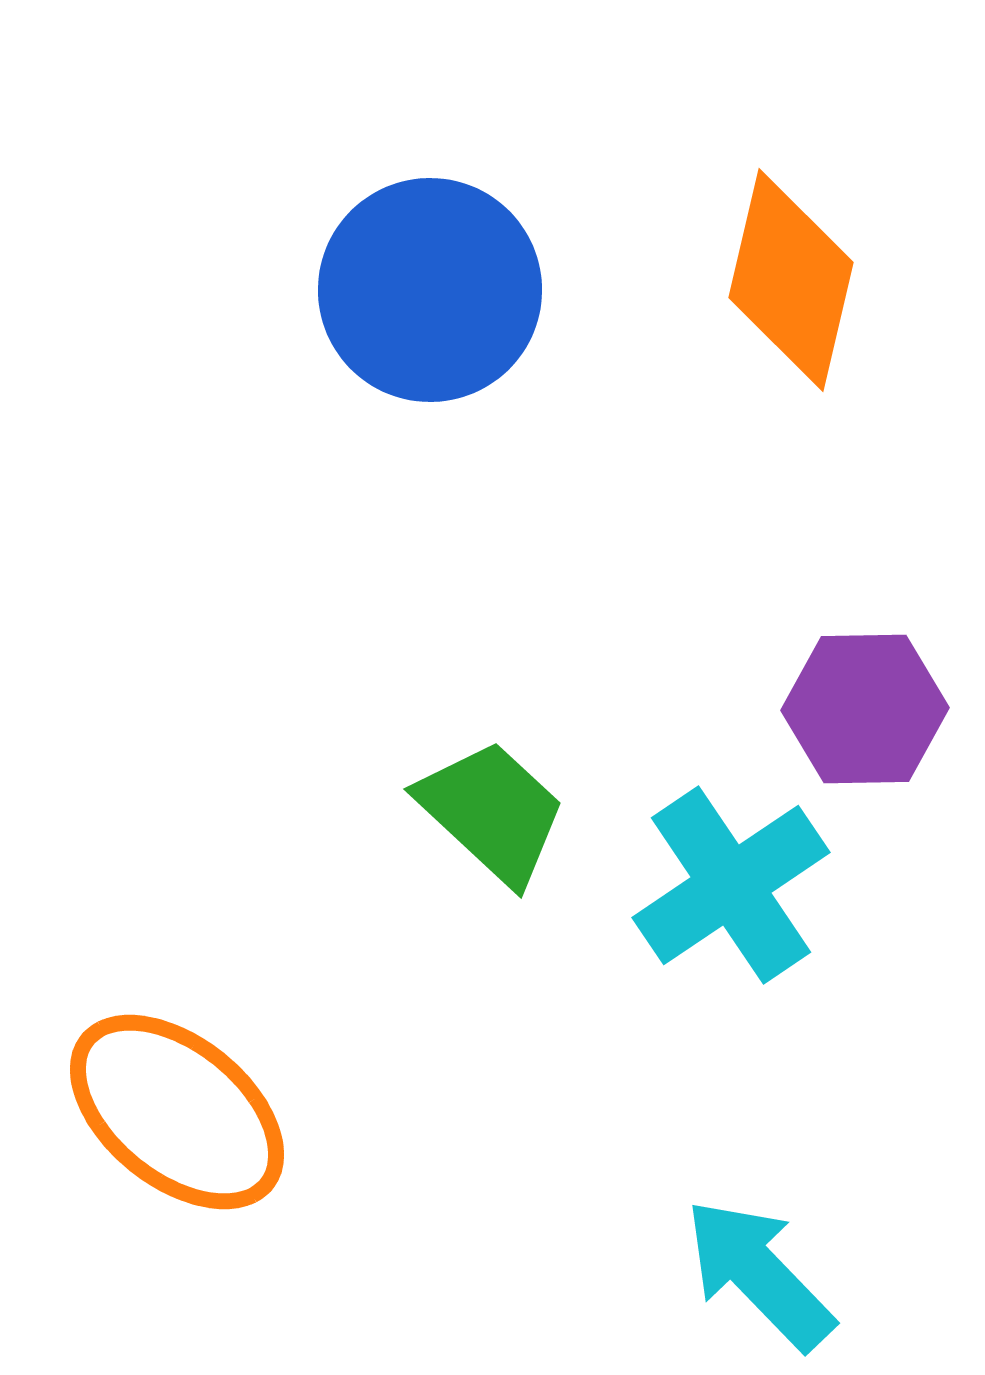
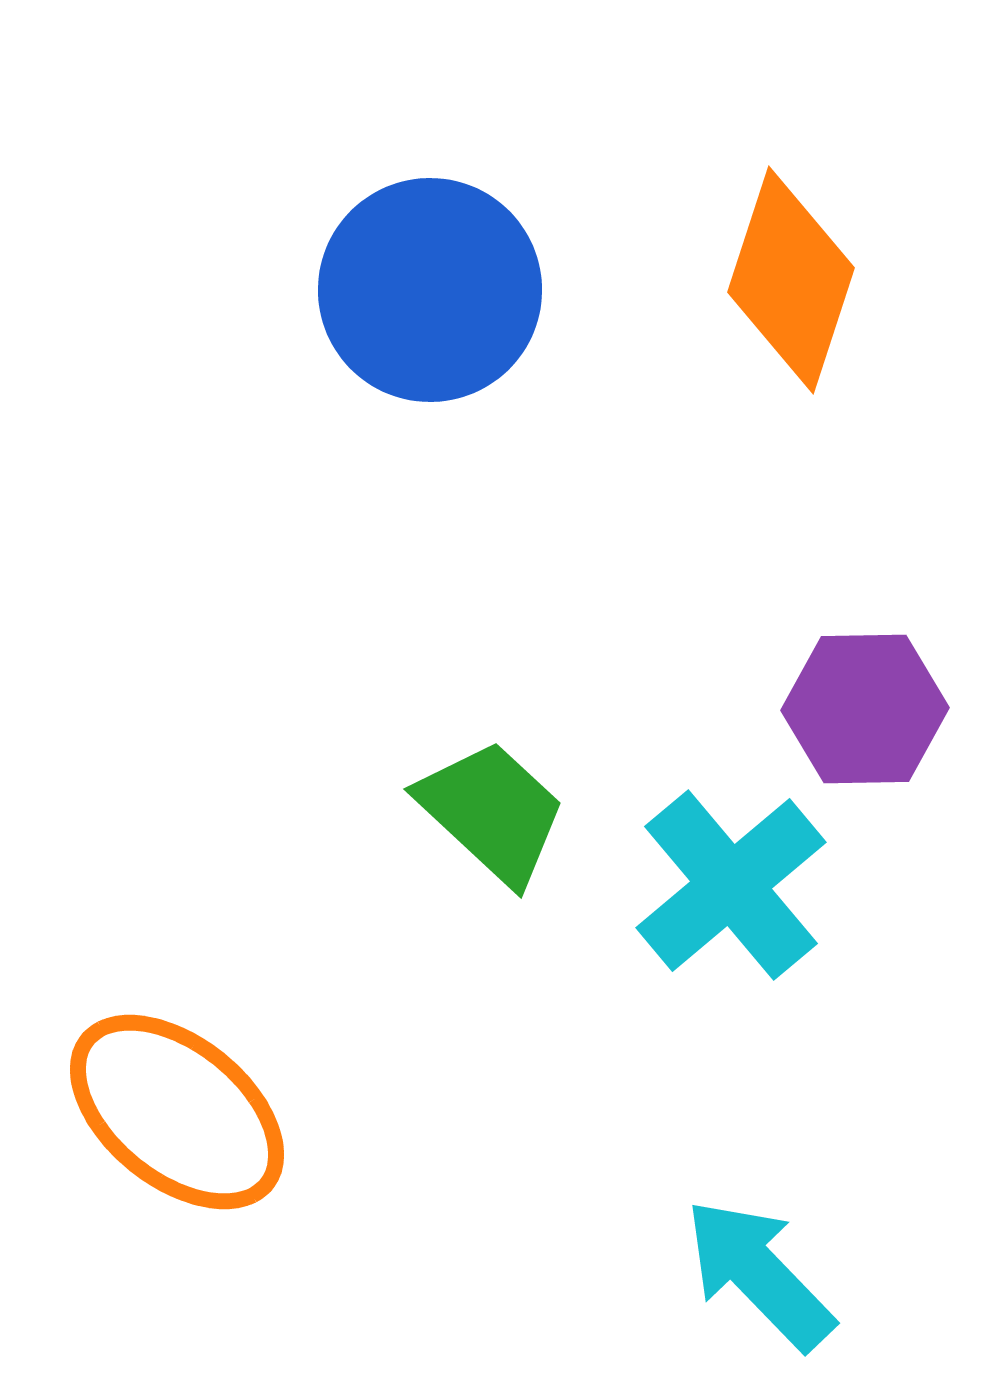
orange diamond: rotated 5 degrees clockwise
cyan cross: rotated 6 degrees counterclockwise
